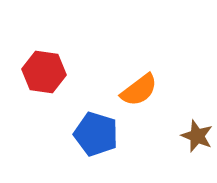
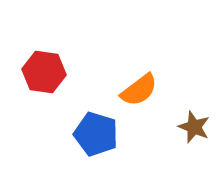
brown star: moved 3 px left, 9 px up
